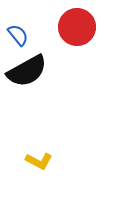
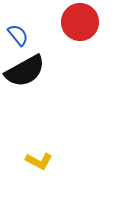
red circle: moved 3 px right, 5 px up
black semicircle: moved 2 px left
